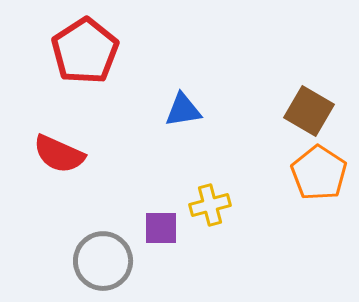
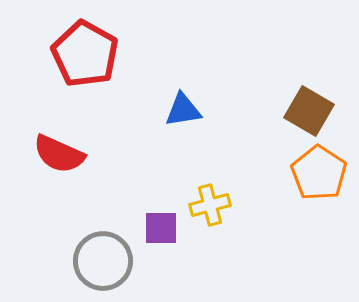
red pentagon: moved 3 px down; rotated 10 degrees counterclockwise
